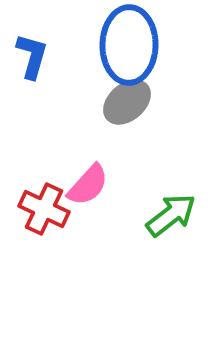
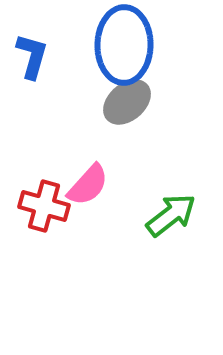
blue ellipse: moved 5 px left
red cross: moved 3 px up; rotated 9 degrees counterclockwise
